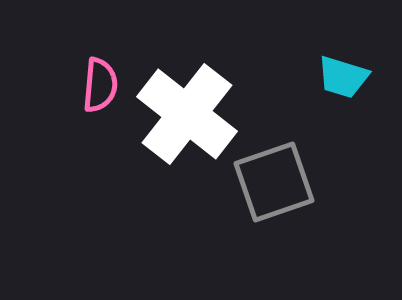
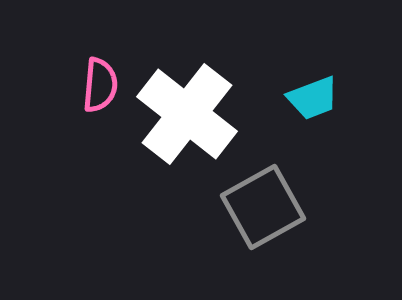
cyan trapezoid: moved 30 px left, 21 px down; rotated 38 degrees counterclockwise
gray square: moved 11 px left, 25 px down; rotated 10 degrees counterclockwise
